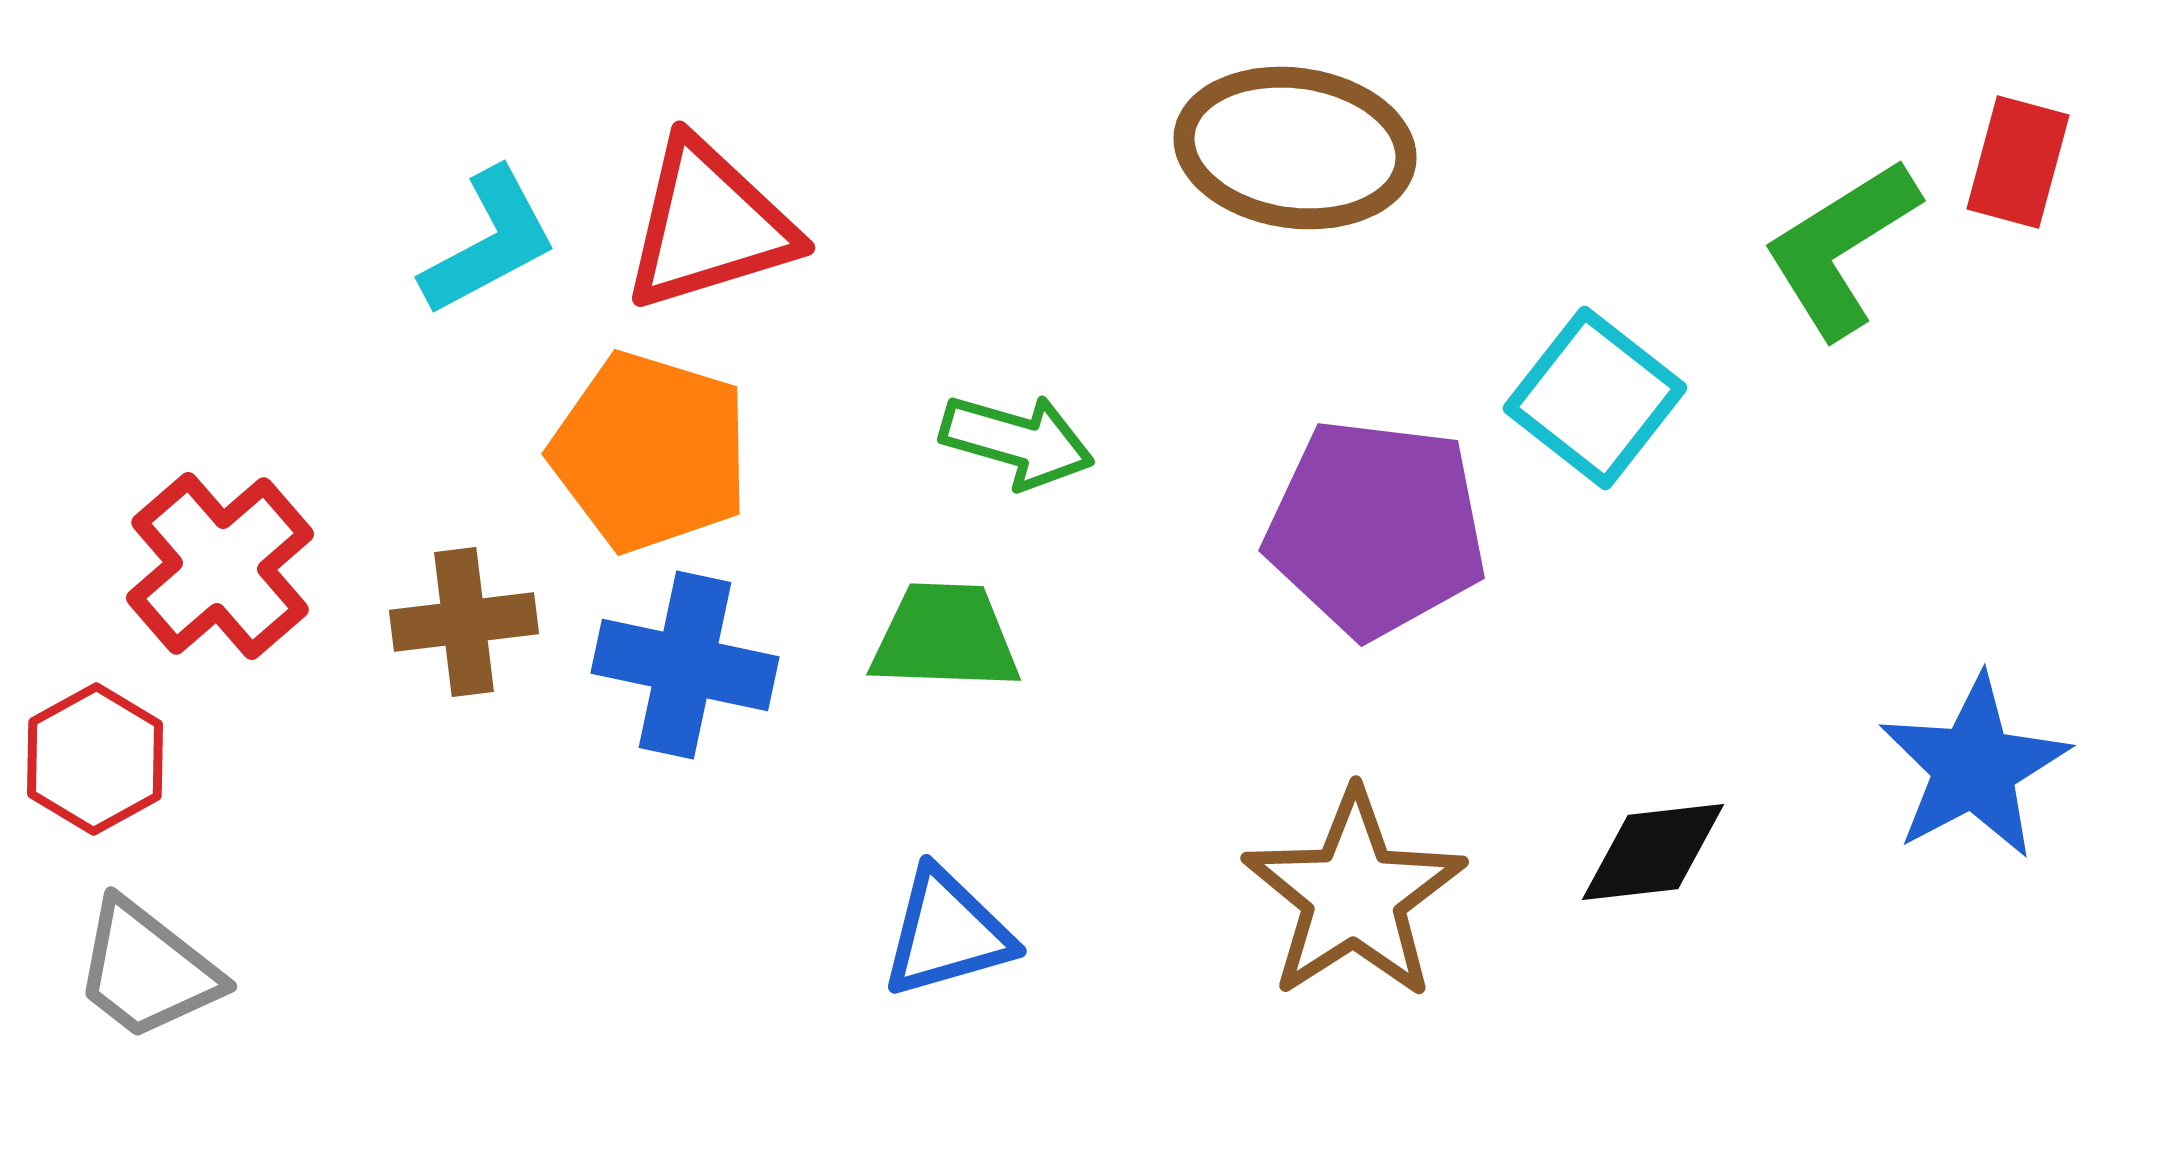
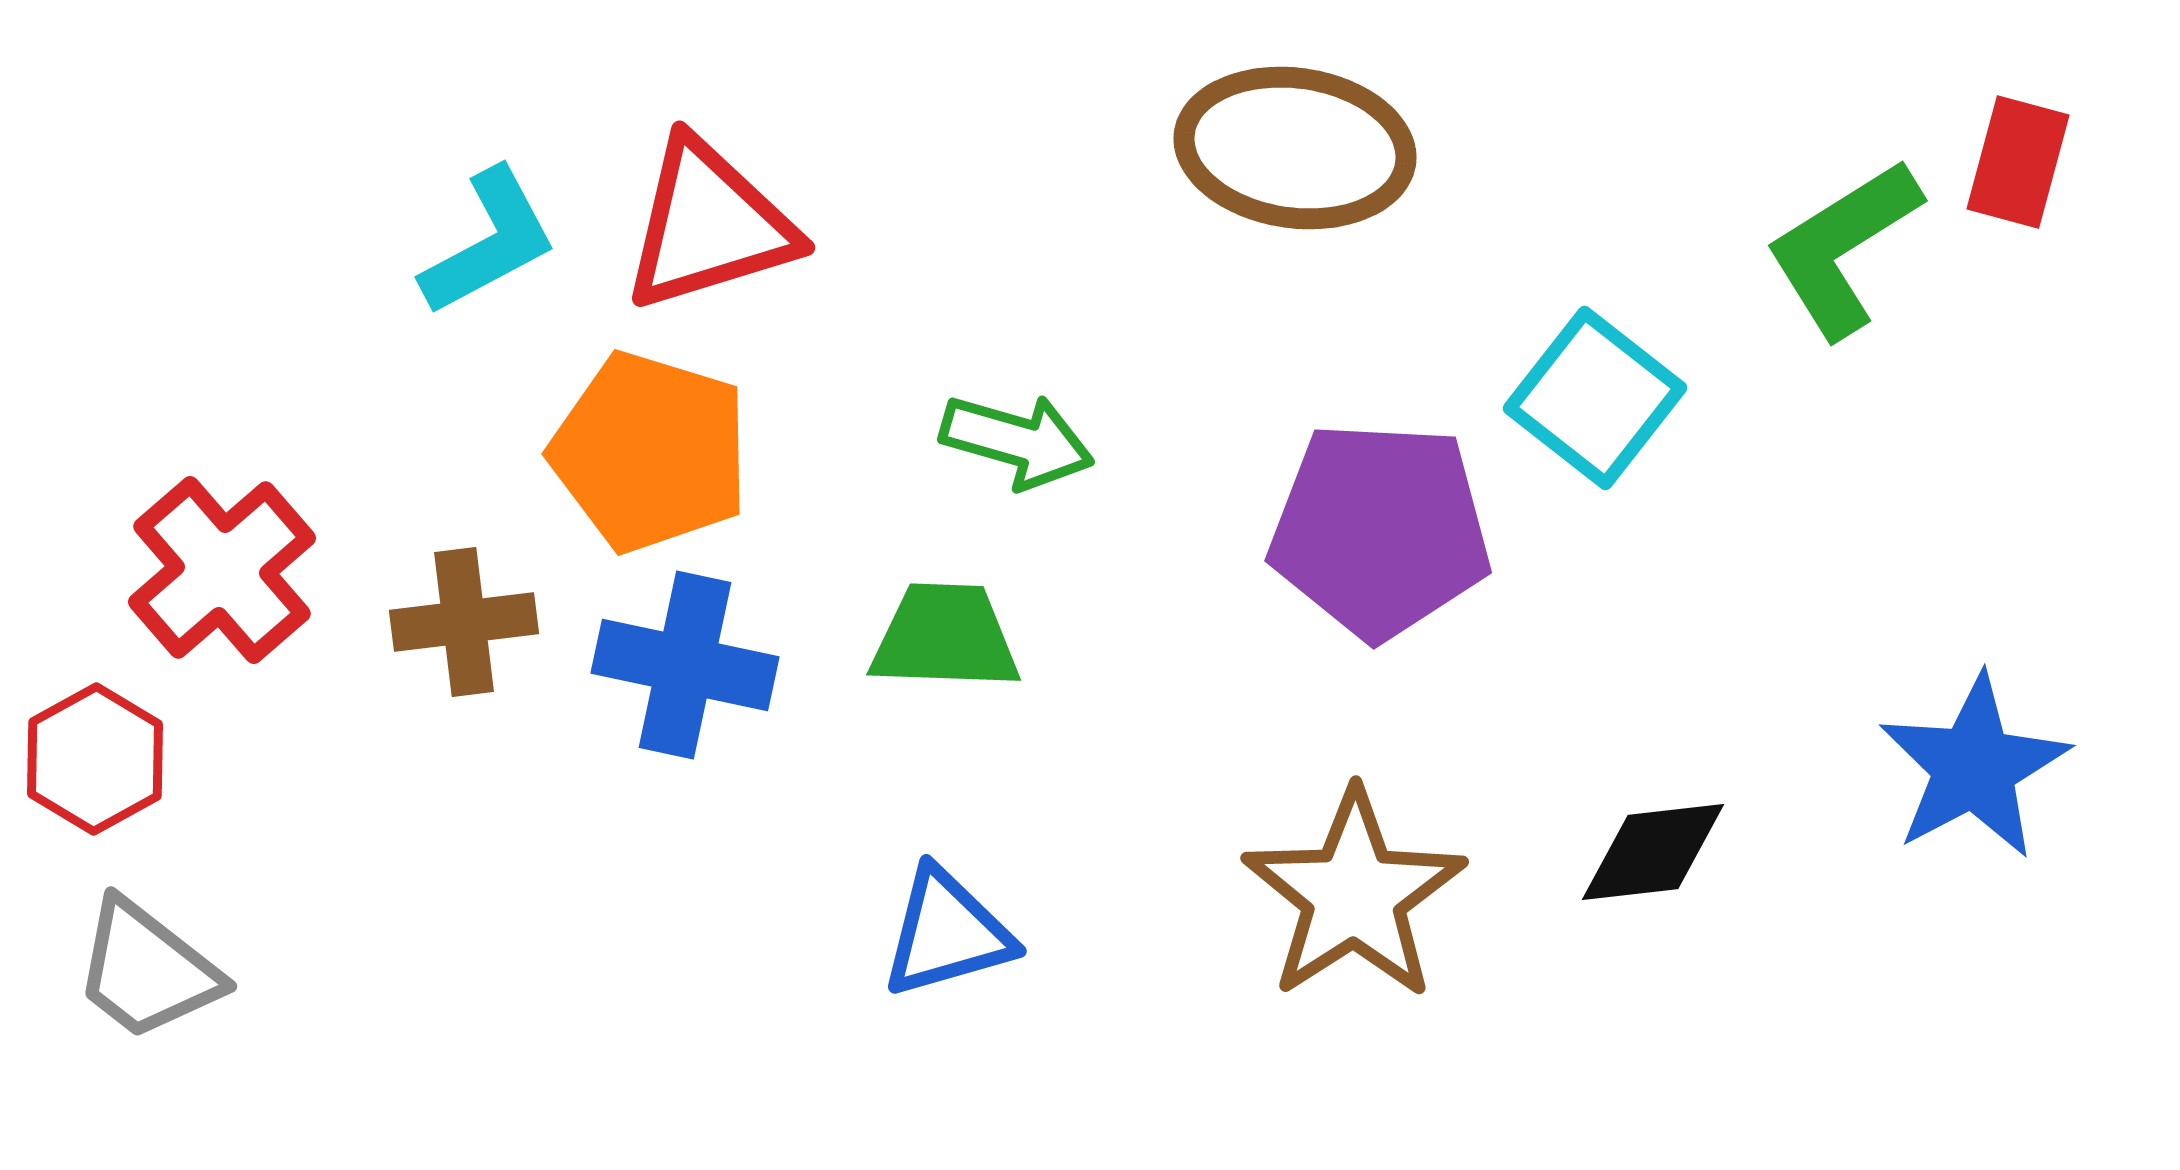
green L-shape: moved 2 px right
purple pentagon: moved 4 px right, 2 px down; rotated 4 degrees counterclockwise
red cross: moved 2 px right, 4 px down
